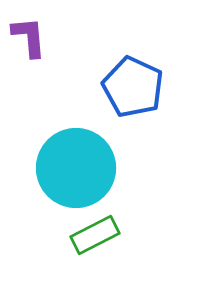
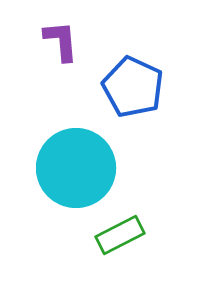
purple L-shape: moved 32 px right, 4 px down
green rectangle: moved 25 px right
